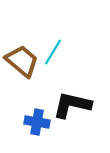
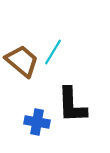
black L-shape: rotated 105 degrees counterclockwise
